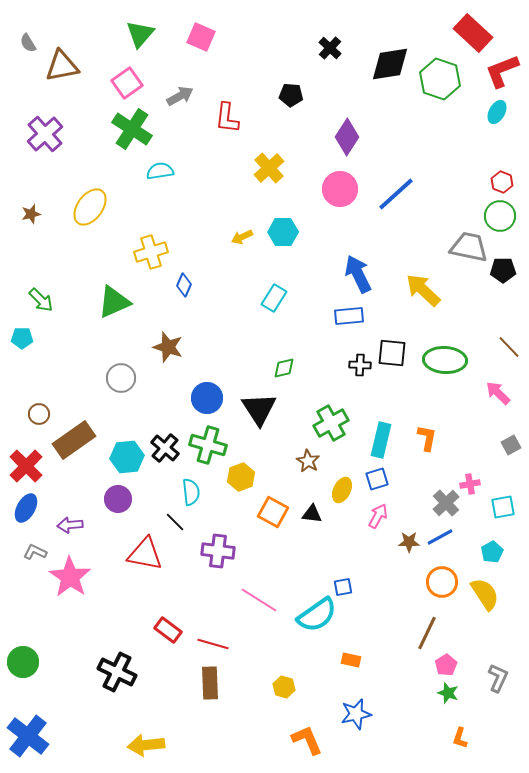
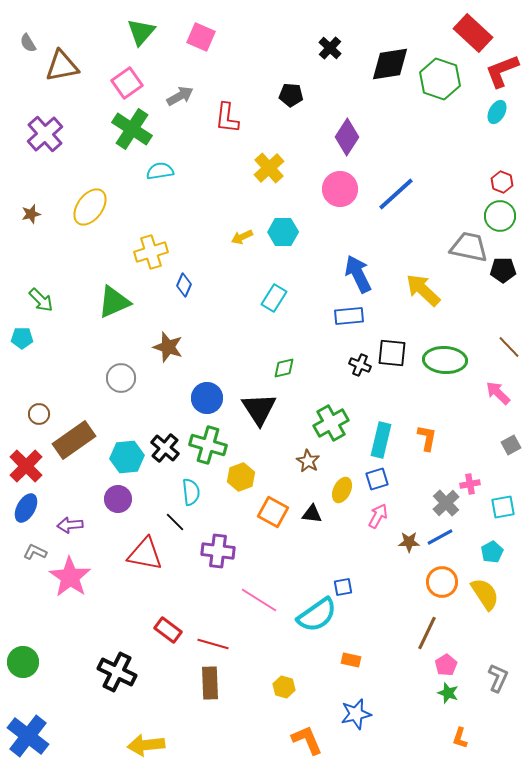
green triangle at (140, 34): moved 1 px right, 2 px up
black cross at (360, 365): rotated 20 degrees clockwise
